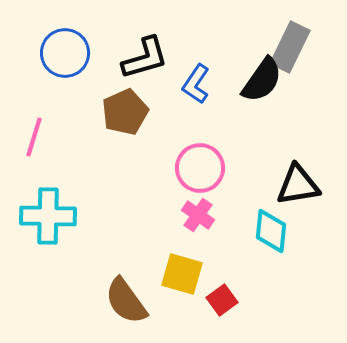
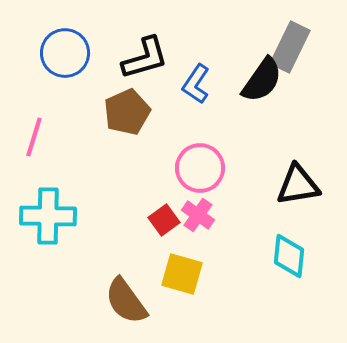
brown pentagon: moved 2 px right
cyan diamond: moved 18 px right, 25 px down
red square: moved 58 px left, 80 px up
